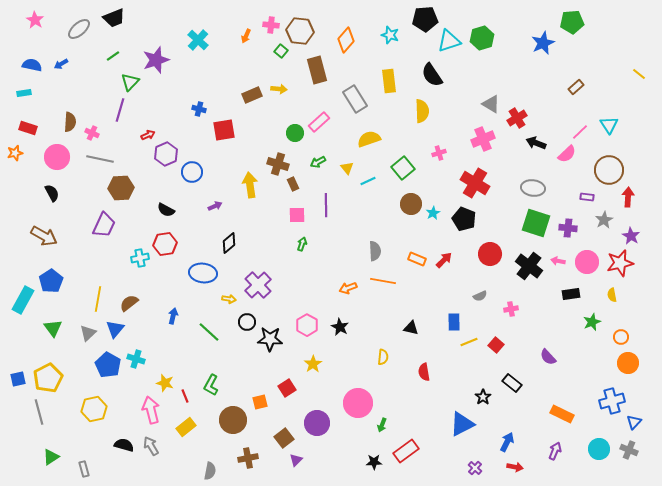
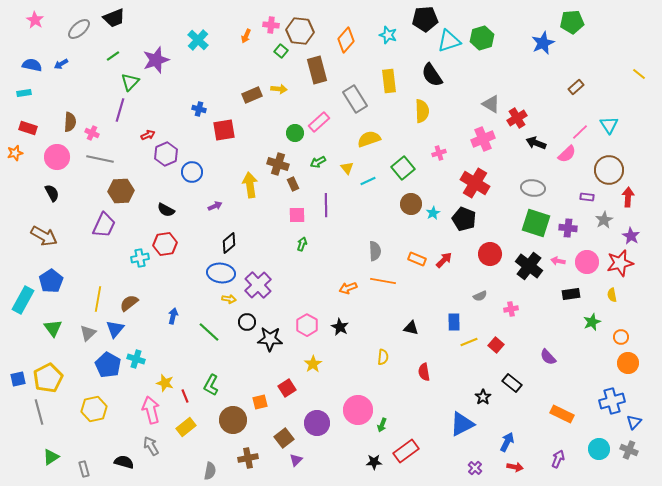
cyan star at (390, 35): moved 2 px left
brown hexagon at (121, 188): moved 3 px down
blue ellipse at (203, 273): moved 18 px right
pink circle at (358, 403): moved 7 px down
black semicircle at (124, 445): moved 17 px down
purple arrow at (555, 451): moved 3 px right, 8 px down
